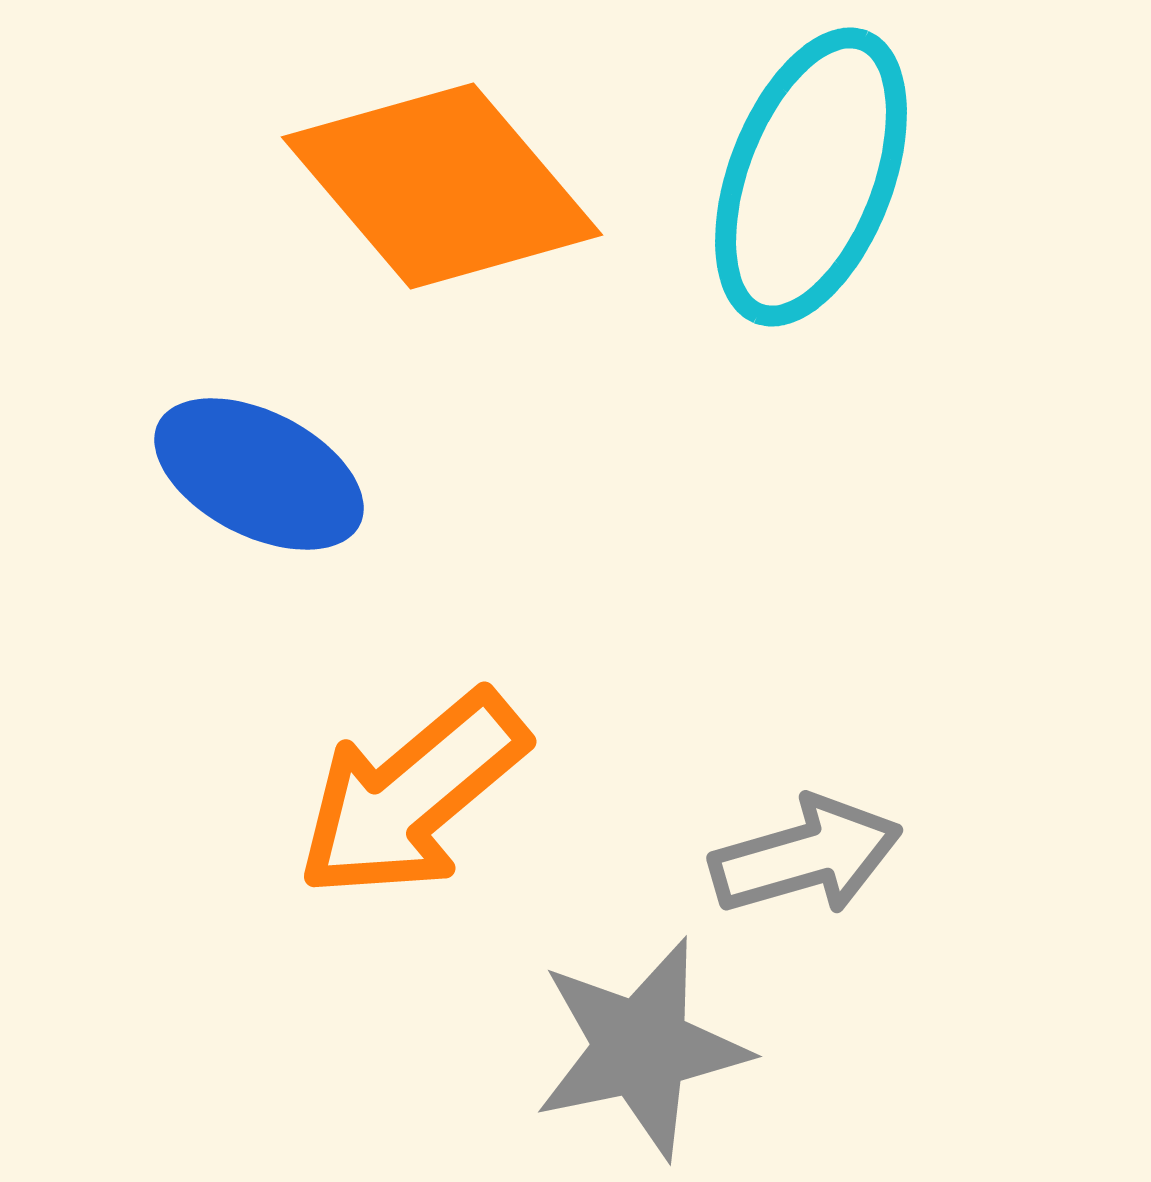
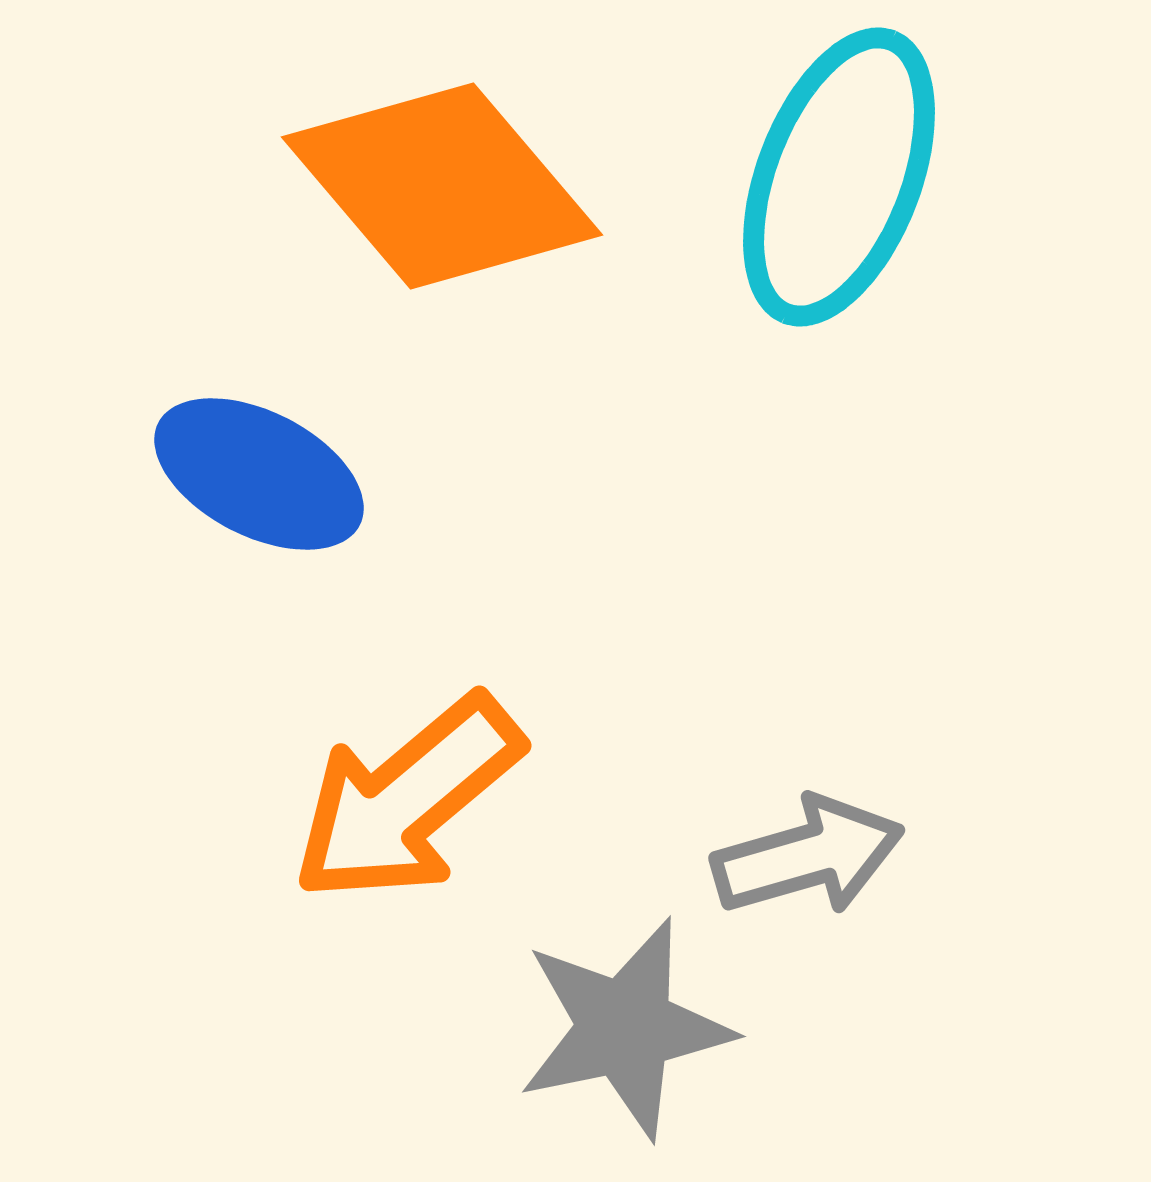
cyan ellipse: moved 28 px right
orange arrow: moved 5 px left, 4 px down
gray arrow: moved 2 px right
gray star: moved 16 px left, 20 px up
